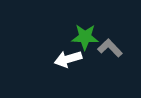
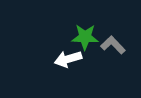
gray L-shape: moved 3 px right, 3 px up
